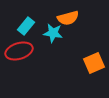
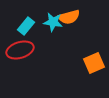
orange semicircle: moved 1 px right, 1 px up
cyan star: moved 11 px up
red ellipse: moved 1 px right, 1 px up
